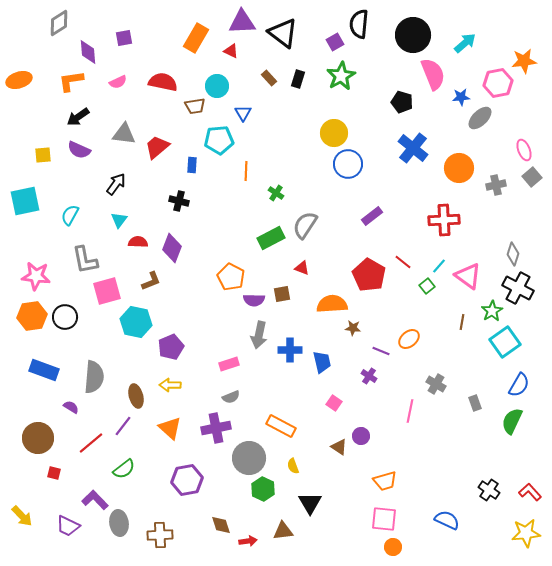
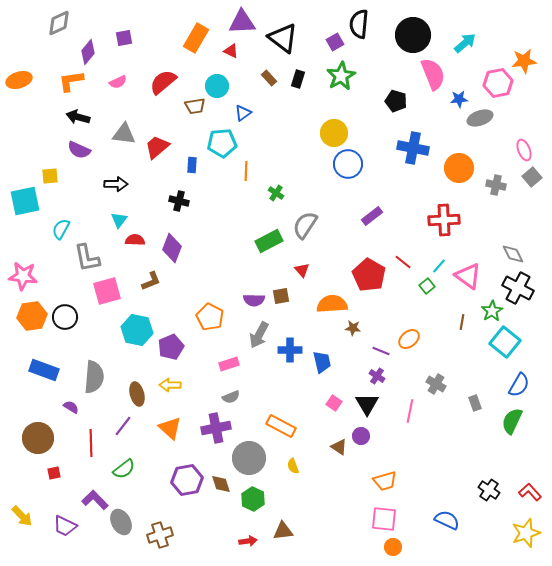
gray diamond at (59, 23): rotated 8 degrees clockwise
black triangle at (283, 33): moved 5 px down
purple diamond at (88, 52): rotated 45 degrees clockwise
red semicircle at (163, 82): rotated 52 degrees counterclockwise
blue star at (461, 97): moved 2 px left, 2 px down
black pentagon at (402, 102): moved 6 px left, 1 px up
blue triangle at (243, 113): rotated 24 degrees clockwise
black arrow at (78, 117): rotated 50 degrees clockwise
gray ellipse at (480, 118): rotated 25 degrees clockwise
cyan pentagon at (219, 140): moved 3 px right, 3 px down
blue cross at (413, 148): rotated 28 degrees counterclockwise
yellow square at (43, 155): moved 7 px right, 21 px down
black arrow at (116, 184): rotated 55 degrees clockwise
gray cross at (496, 185): rotated 24 degrees clockwise
cyan semicircle at (70, 215): moved 9 px left, 14 px down
green rectangle at (271, 238): moved 2 px left, 3 px down
red semicircle at (138, 242): moved 3 px left, 2 px up
gray diamond at (513, 254): rotated 45 degrees counterclockwise
gray L-shape at (85, 260): moved 2 px right, 2 px up
red triangle at (302, 268): moved 2 px down; rotated 28 degrees clockwise
pink star at (36, 276): moved 13 px left
orange pentagon at (231, 277): moved 21 px left, 40 px down
brown square at (282, 294): moved 1 px left, 2 px down
cyan hexagon at (136, 322): moved 1 px right, 8 px down
gray arrow at (259, 335): rotated 16 degrees clockwise
cyan square at (505, 342): rotated 16 degrees counterclockwise
purple cross at (369, 376): moved 8 px right
brown ellipse at (136, 396): moved 1 px right, 2 px up
red line at (91, 443): rotated 52 degrees counterclockwise
red square at (54, 473): rotated 24 degrees counterclockwise
green hexagon at (263, 489): moved 10 px left, 10 px down
black triangle at (310, 503): moved 57 px right, 99 px up
gray ellipse at (119, 523): moved 2 px right, 1 px up; rotated 20 degrees counterclockwise
brown diamond at (221, 525): moved 41 px up
purple trapezoid at (68, 526): moved 3 px left
yellow star at (526, 533): rotated 12 degrees counterclockwise
brown cross at (160, 535): rotated 15 degrees counterclockwise
